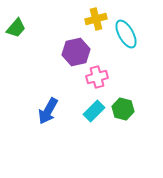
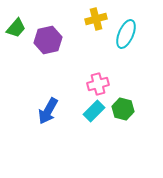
cyan ellipse: rotated 52 degrees clockwise
purple hexagon: moved 28 px left, 12 px up
pink cross: moved 1 px right, 7 px down
